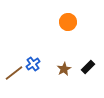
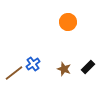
brown star: rotated 24 degrees counterclockwise
